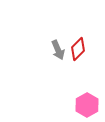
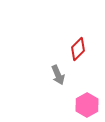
gray arrow: moved 25 px down
